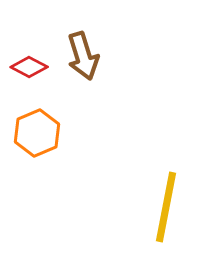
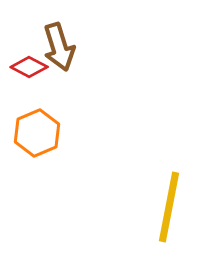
brown arrow: moved 24 px left, 9 px up
yellow line: moved 3 px right
